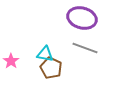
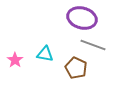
gray line: moved 8 px right, 3 px up
pink star: moved 4 px right, 1 px up
brown pentagon: moved 25 px right
